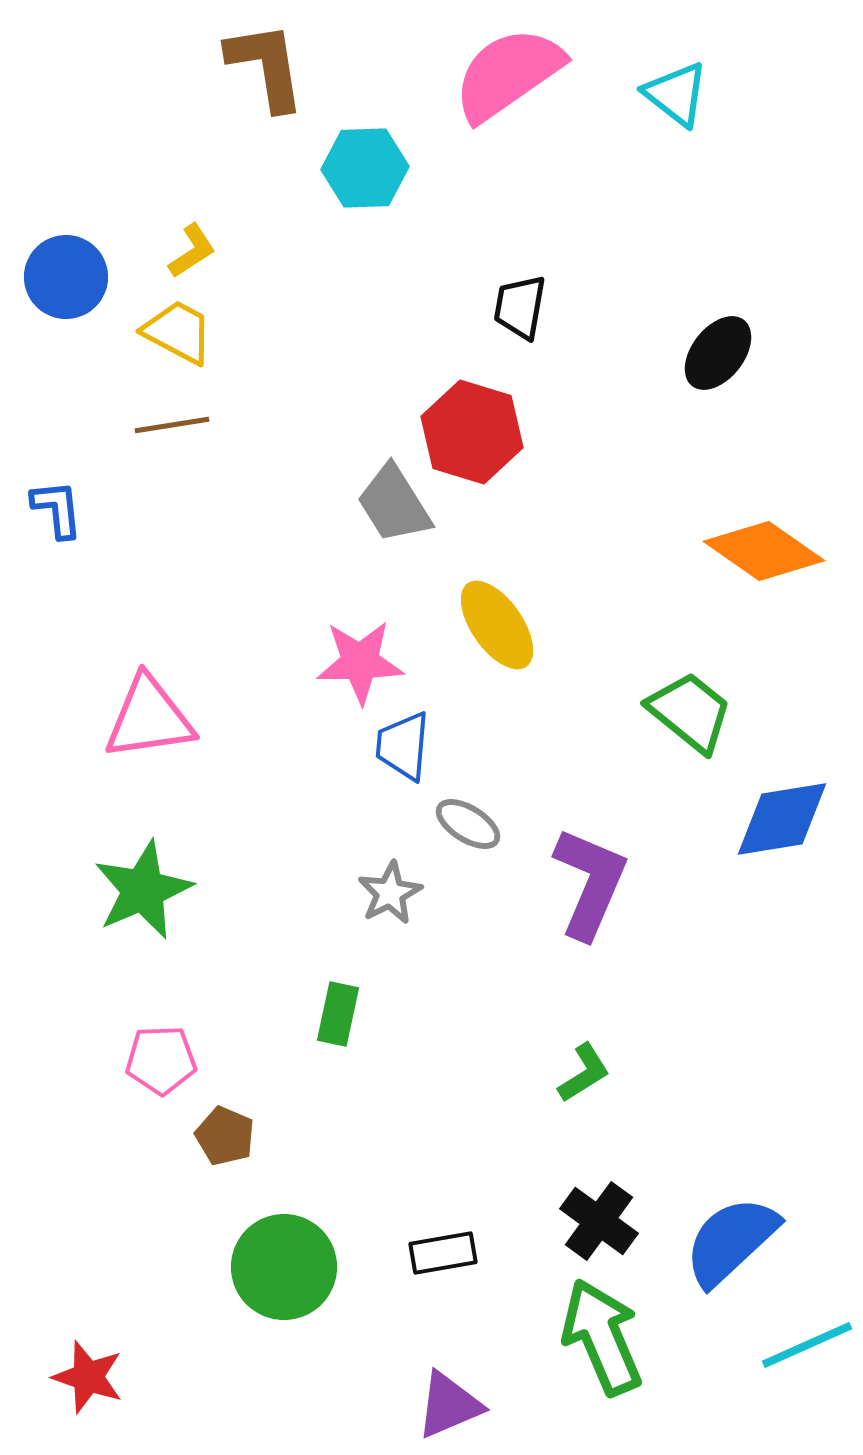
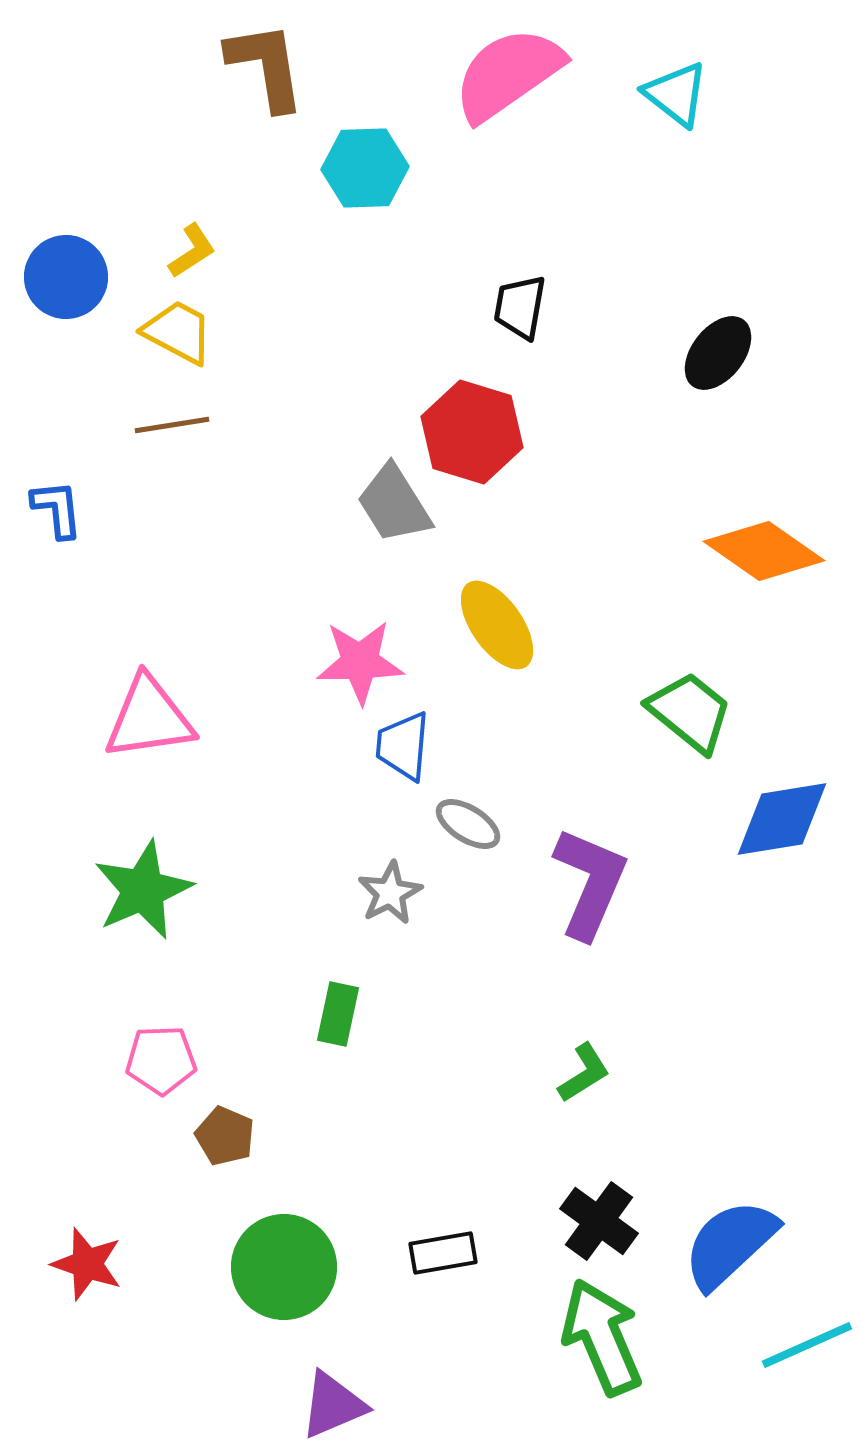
blue semicircle: moved 1 px left, 3 px down
red star: moved 1 px left, 113 px up
purple triangle: moved 116 px left
